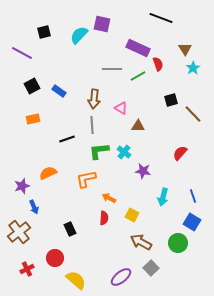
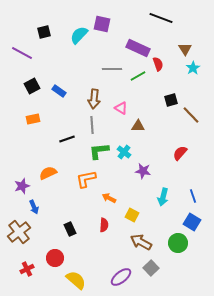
brown line at (193, 114): moved 2 px left, 1 px down
red semicircle at (104, 218): moved 7 px down
